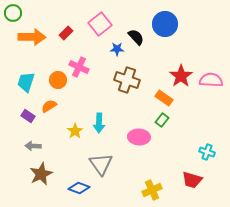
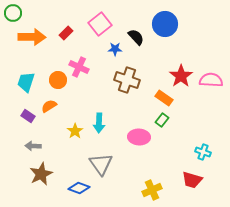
blue star: moved 2 px left
cyan cross: moved 4 px left
